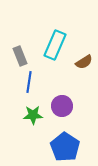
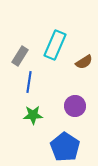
gray rectangle: rotated 54 degrees clockwise
purple circle: moved 13 px right
